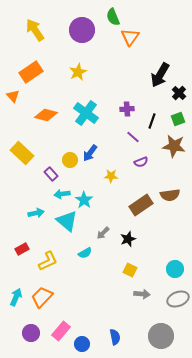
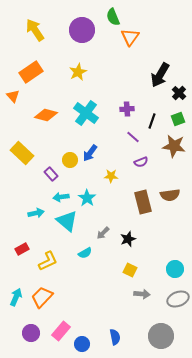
cyan arrow at (62, 194): moved 1 px left, 3 px down
cyan star at (84, 200): moved 3 px right, 2 px up
brown rectangle at (141, 205): moved 2 px right, 3 px up; rotated 70 degrees counterclockwise
